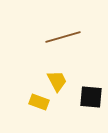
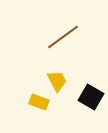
brown line: rotated 20 degrees counterclockwise
black square: rotated 25 degrees clockwise
